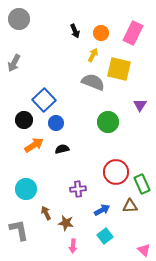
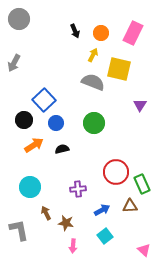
green circle: moved 14 px left, 1 px down
cyan circle: moved 4 px right, 2 px up
